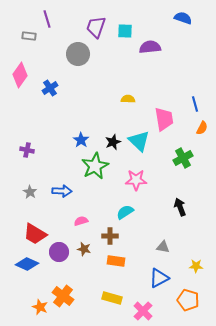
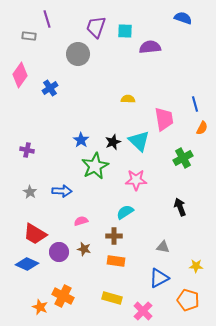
brown cross: moved 4 px right
orange cross: rotated 10 degrees counterclockwise
